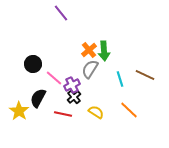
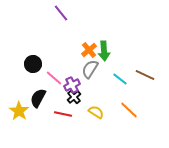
cyan line: rotated 35 degrees counterclockwise
